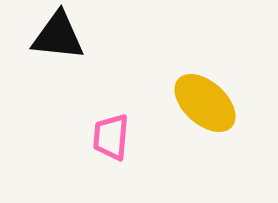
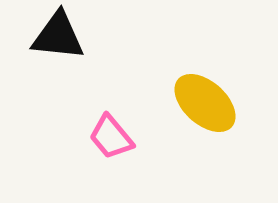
pink trapezoid: rotated 45 degrees counterclockwise
